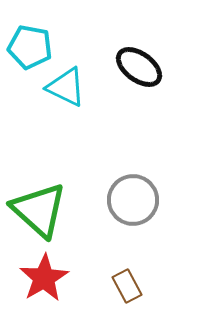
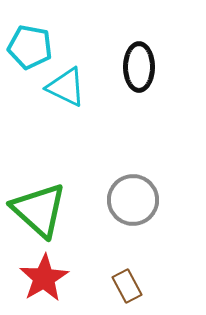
black ellipse: rotated 54 degrees clockwise
